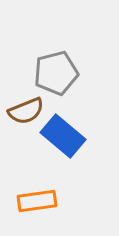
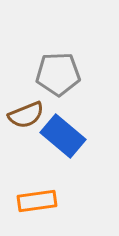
gray pentagon: moved 2 px right, 1 px down; rotated 12 degrees clockwise
brown semicircle: moved 4 px down
